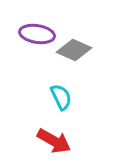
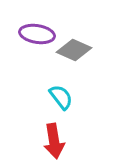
cyan semicircle: rotated 12 degrees counterclockwise
red arrow: rotated 52 degrees clockwise
